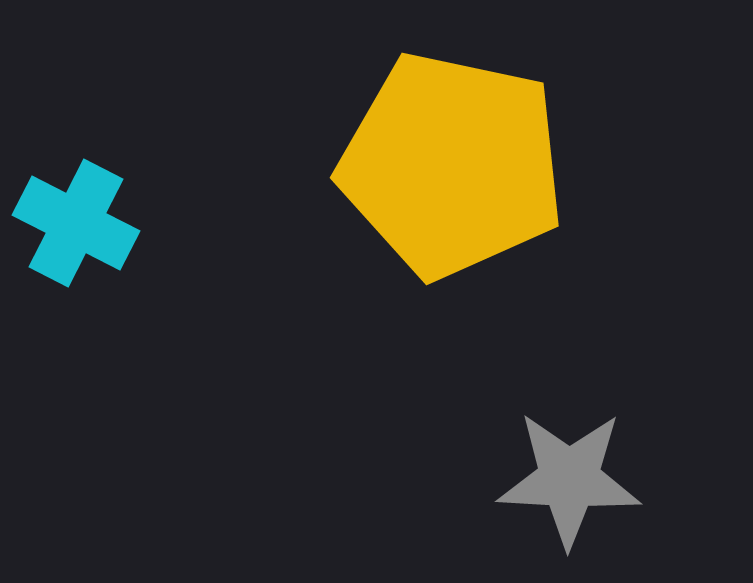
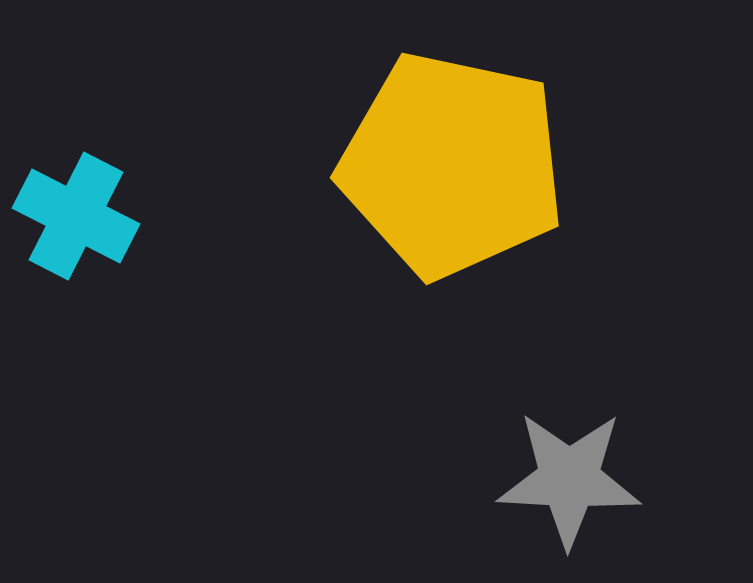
cyan cross: moved 7 px up
